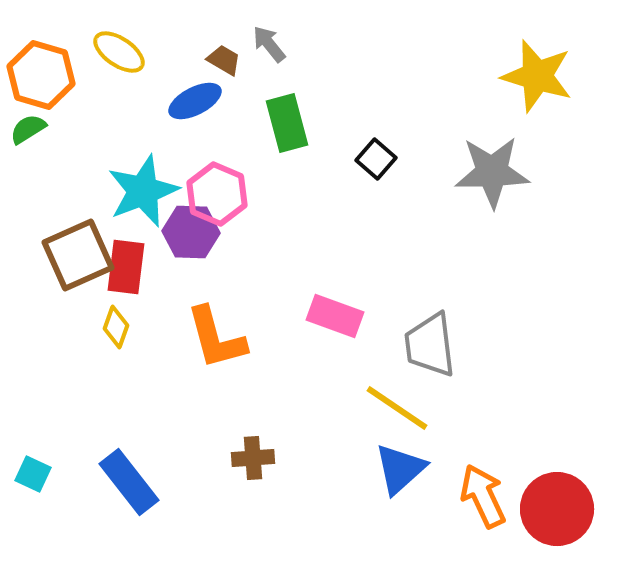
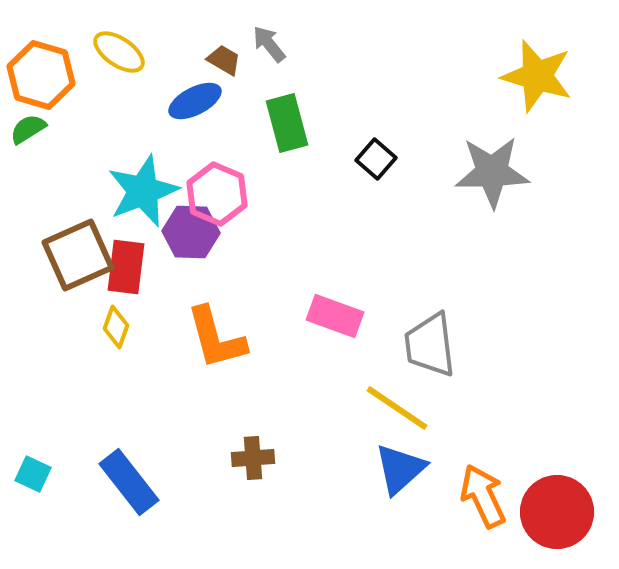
red circle: moved 3 px down
